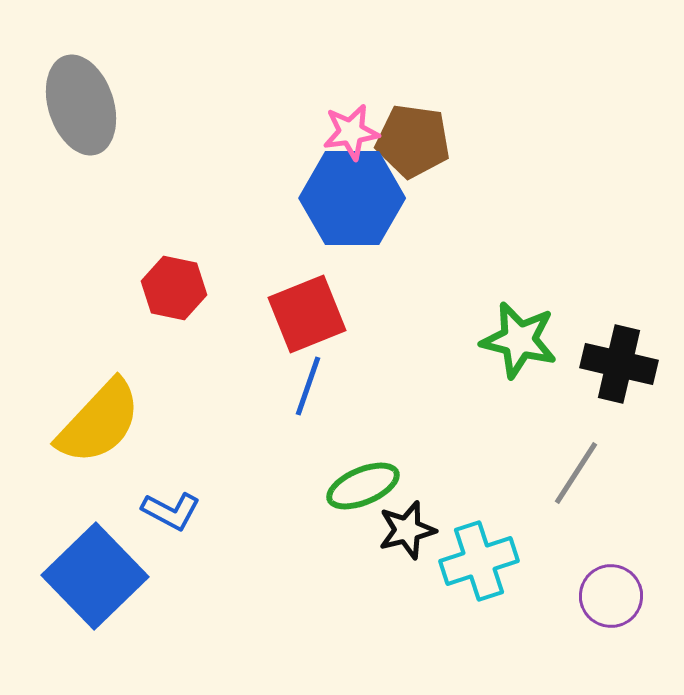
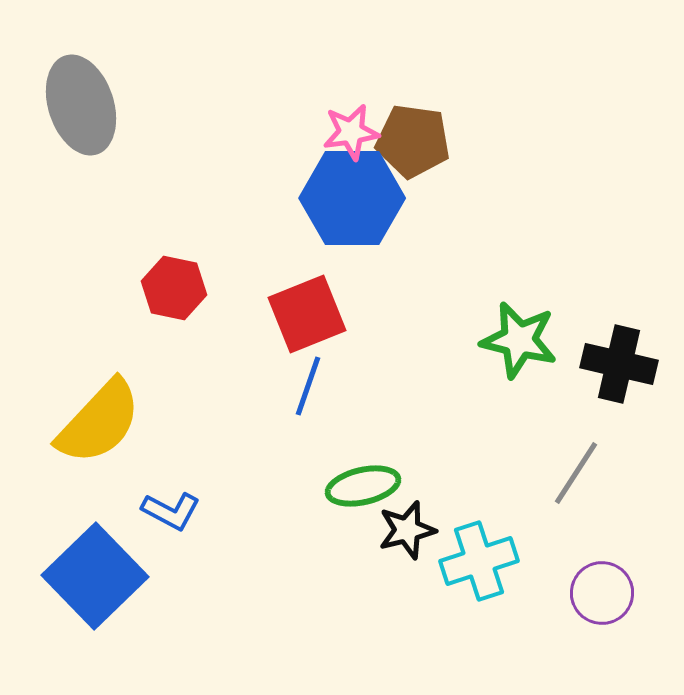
green ellipse: rotated 10 degrees clockwise
purple circle: moved 9 px left, 3 px up
